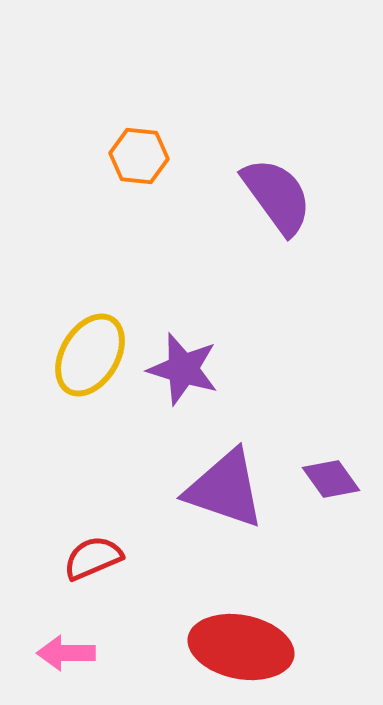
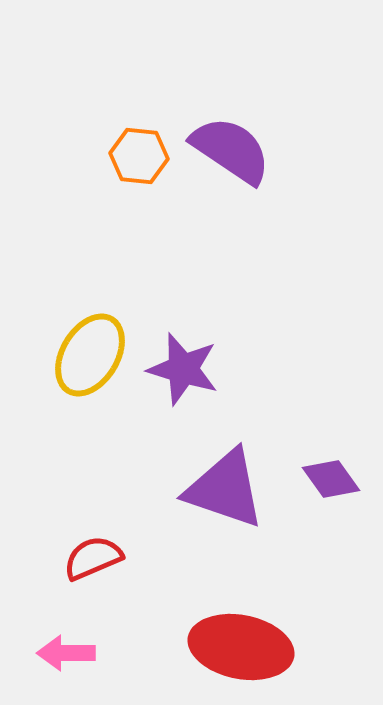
purple semicircle: moved 46 px left, 46 px up; rotated 20 degrees counterclockwise
